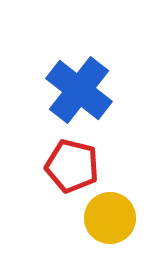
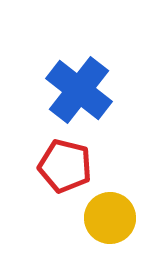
red pentagon: moved 7 px left
